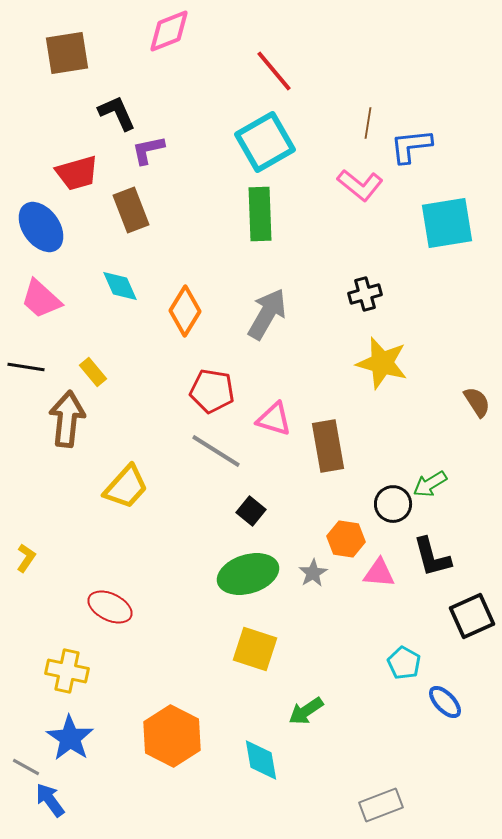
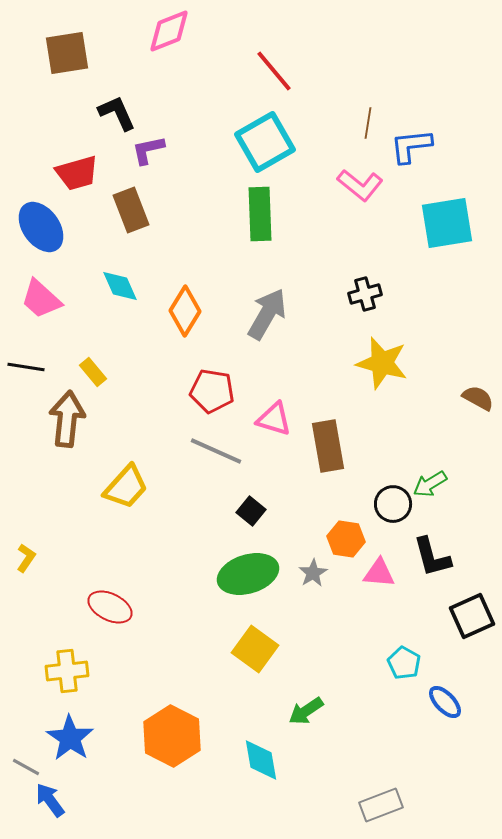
brown semicircle at (477, 402): moved 1 px right, 4 px up; rotated 28 degrees counterclockwise
gray line at (216, 451): rotated 8 degrees counterclockwise
yellow square at (255, 649): rotated 18 degrees clockwise
yellow cross at (67, 671): rotated 18 degrees counterclockwise
